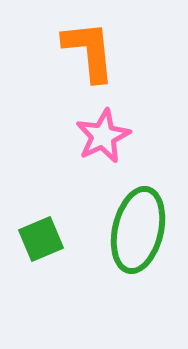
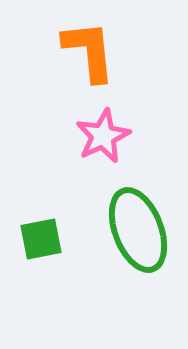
green ellipse: rotated 34 degrees counterclockwise
green square: rotated 12 degrees clockwise
